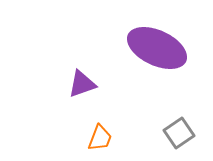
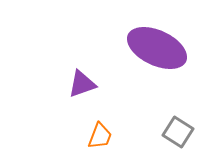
gray square: moved 1 px left, 1 px up; rotated 24 degrees counterclockwise
orange trapezoid: moved 2 px up
